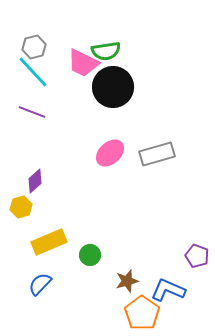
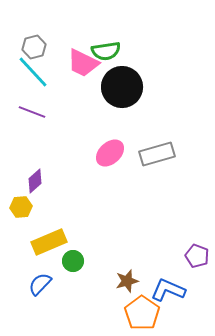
black circle: moved 9 px right
yellow hexagon: rotated 10 degrees clockwise
green circle: moved 17 px left, 6 px down
